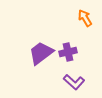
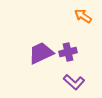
orange arrow: moved 2 px left, 2 px up; rotated 24 degrees counterclockwise
purple trapezoid: rotated 12 degrees clockwise
